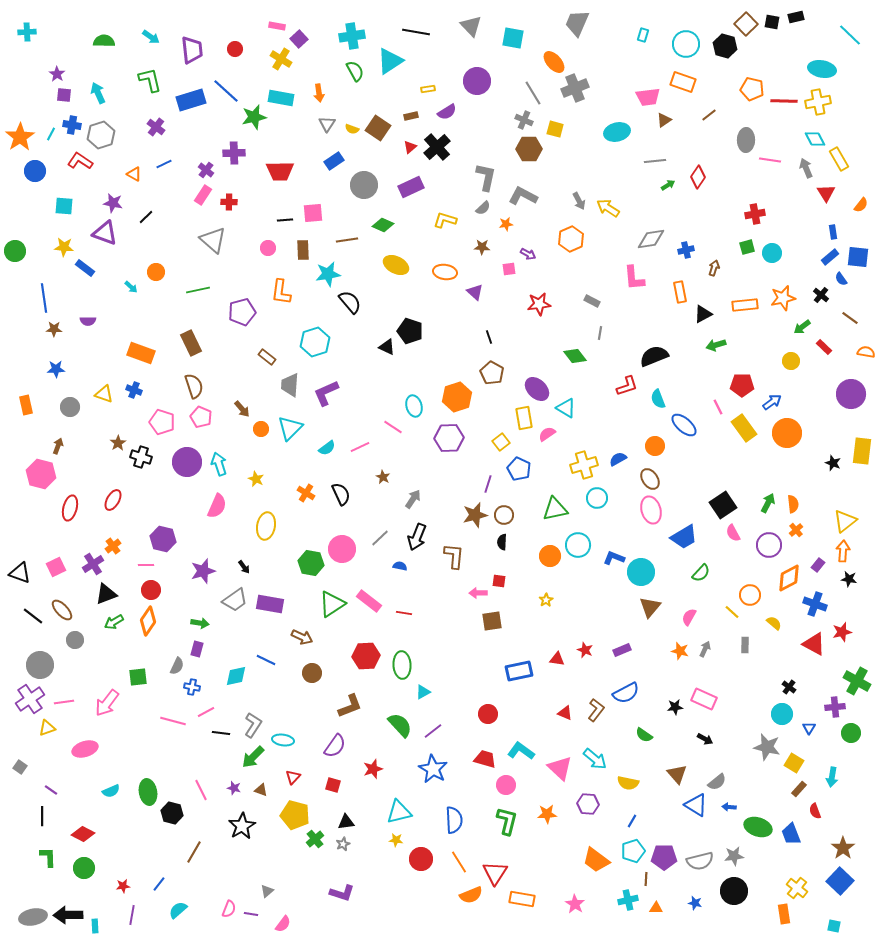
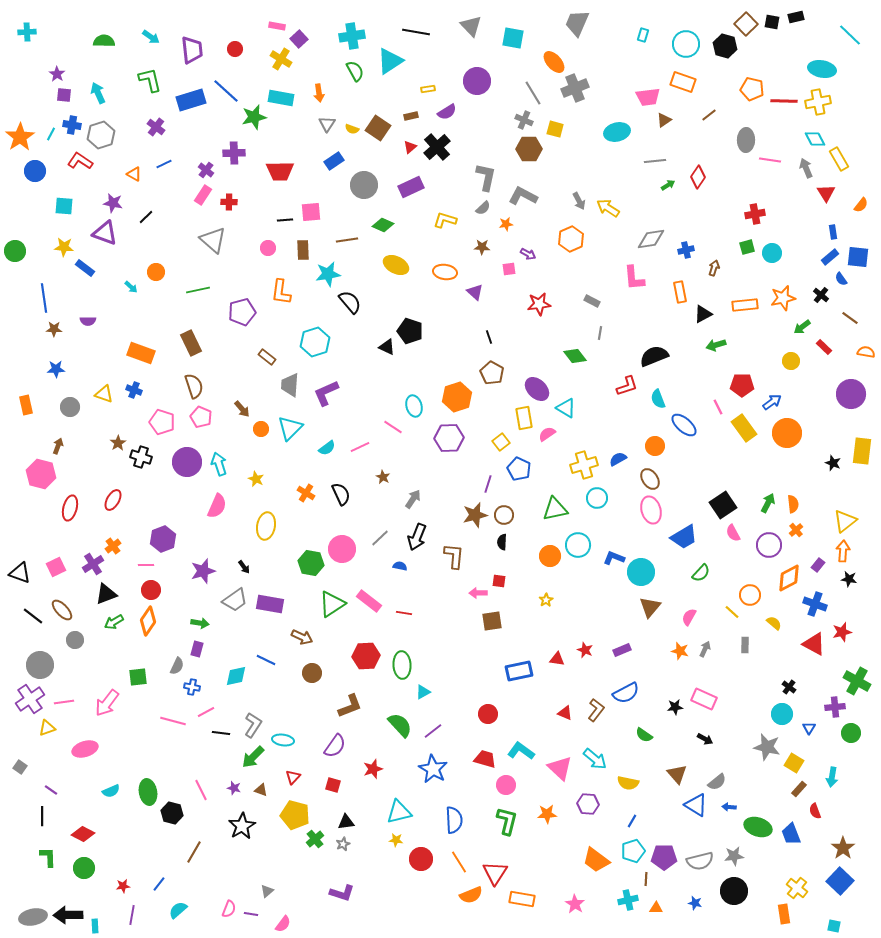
pink square at (313, 213): moved 2 px left, 1 px up
purple hexagon at (163, 539): rotated 25 degrees clockwise
